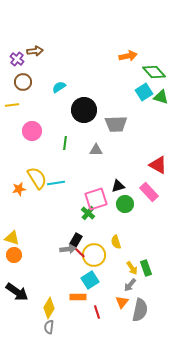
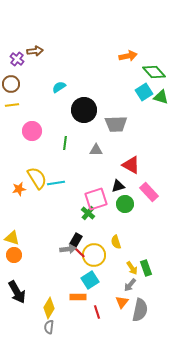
brown circle at (23, 82): moved 12 px left, 2 px down
red triangle at (158, 165): moved 27 px left
black arrow at (17, 292): rotated 25 degrees clockwise
